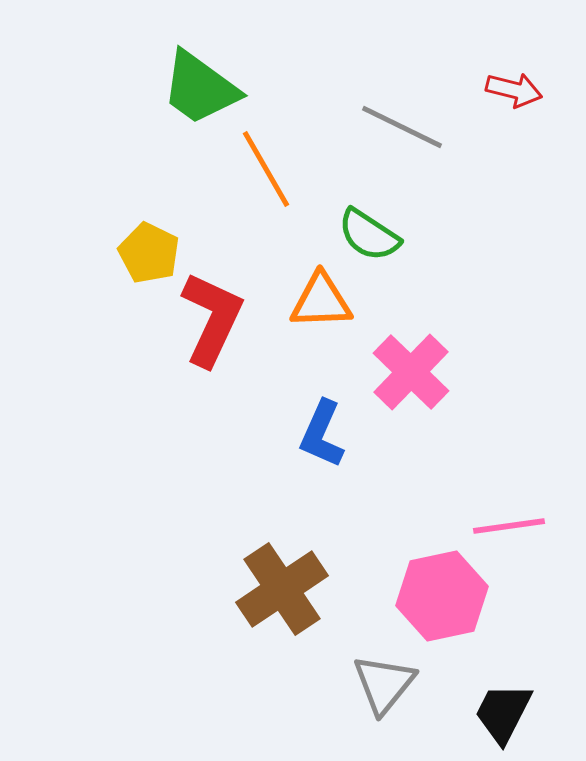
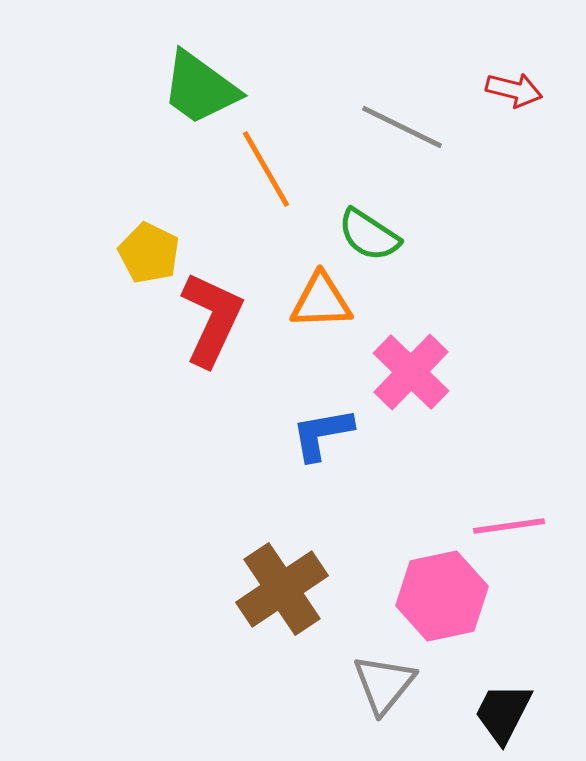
blue L-shape: rotated 56 degrees clockwise
